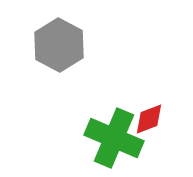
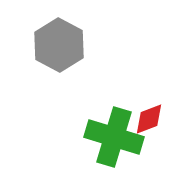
green cross: moved 1 px up; rotated 6 degrees counterclockwise
